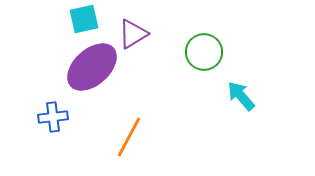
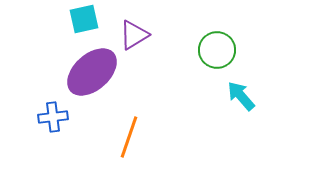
purple triangle: moved 1 px right, 1 px down
green circle: moved 13 px right, 2 px up
purple ellipse: moved 5 px down
orange line: rotated 9 degrees counterclockwise
